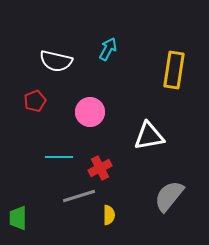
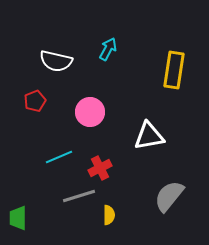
cyan line: rotated 24 degrees counterclockwise
